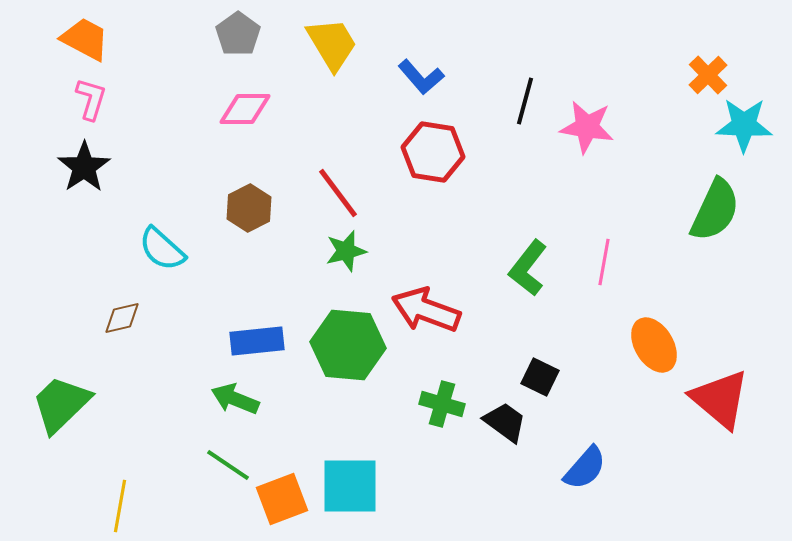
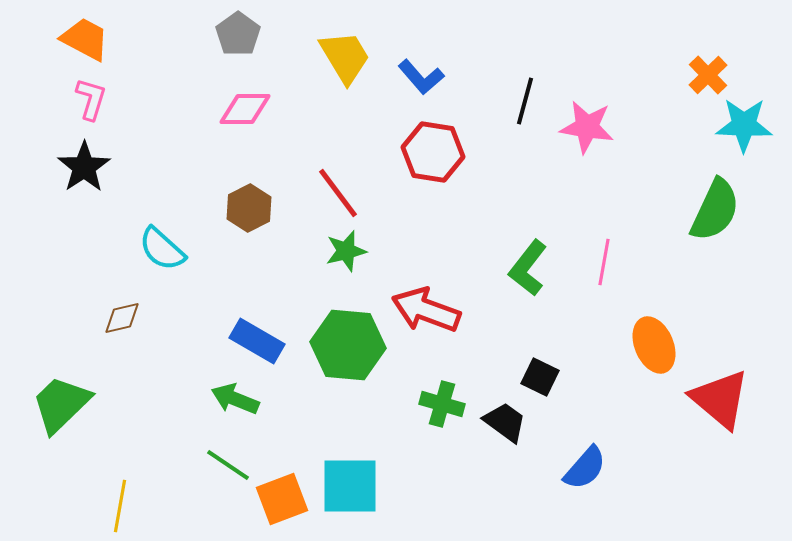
yellow trapezoid: moved 13 px right, 13 px down
blue rectangle: rotated 36 degrees clockwise
orange ellipse: rotated 8 degrees clockwise
